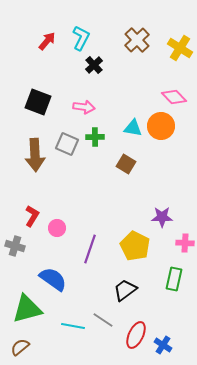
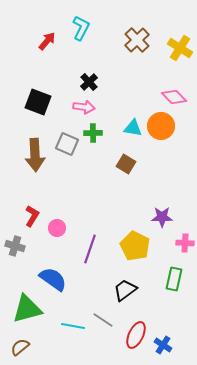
cyan L-shape: moved 10 px up
black cross: moved 5 px left, 17 px down
green cross: moved 2 px left, 4 px up
